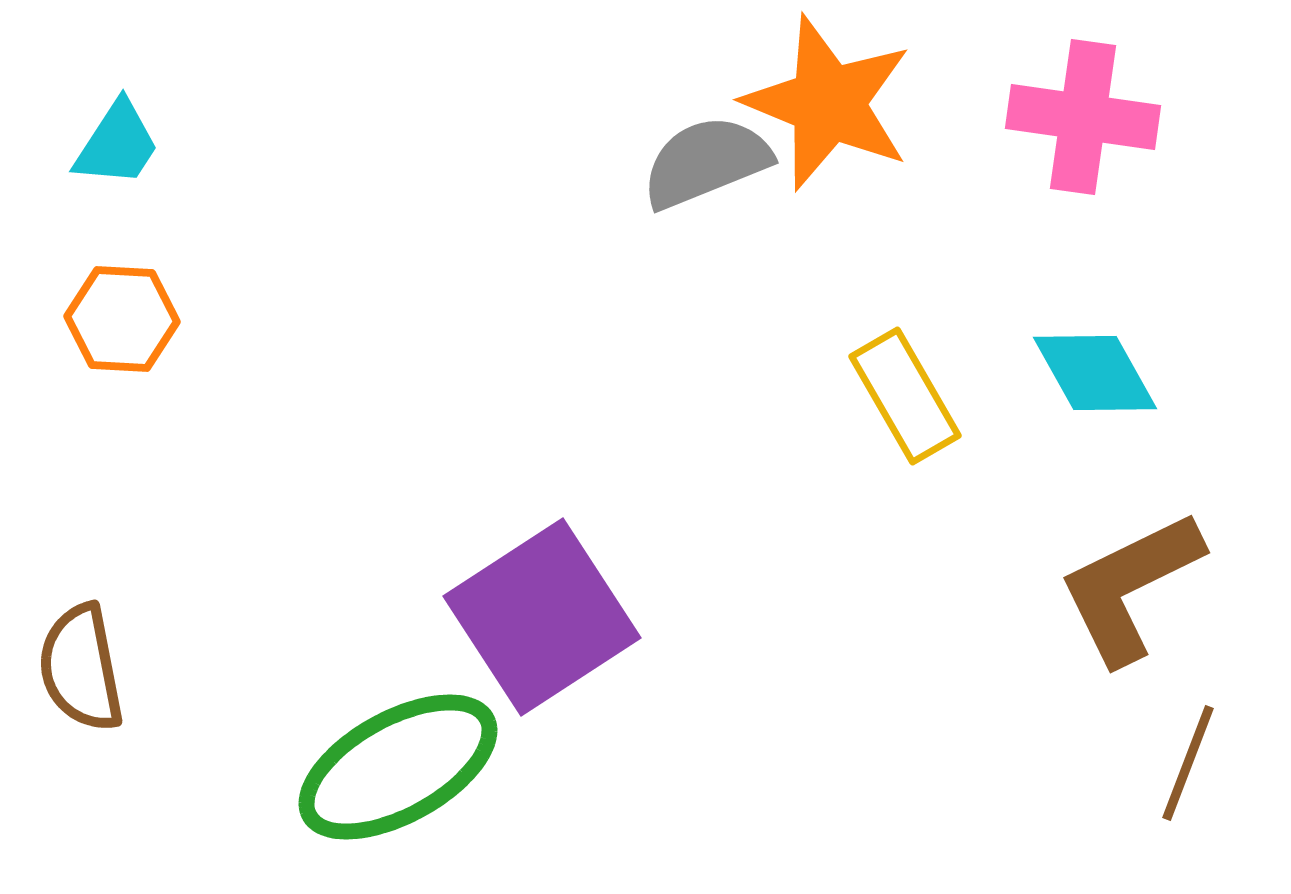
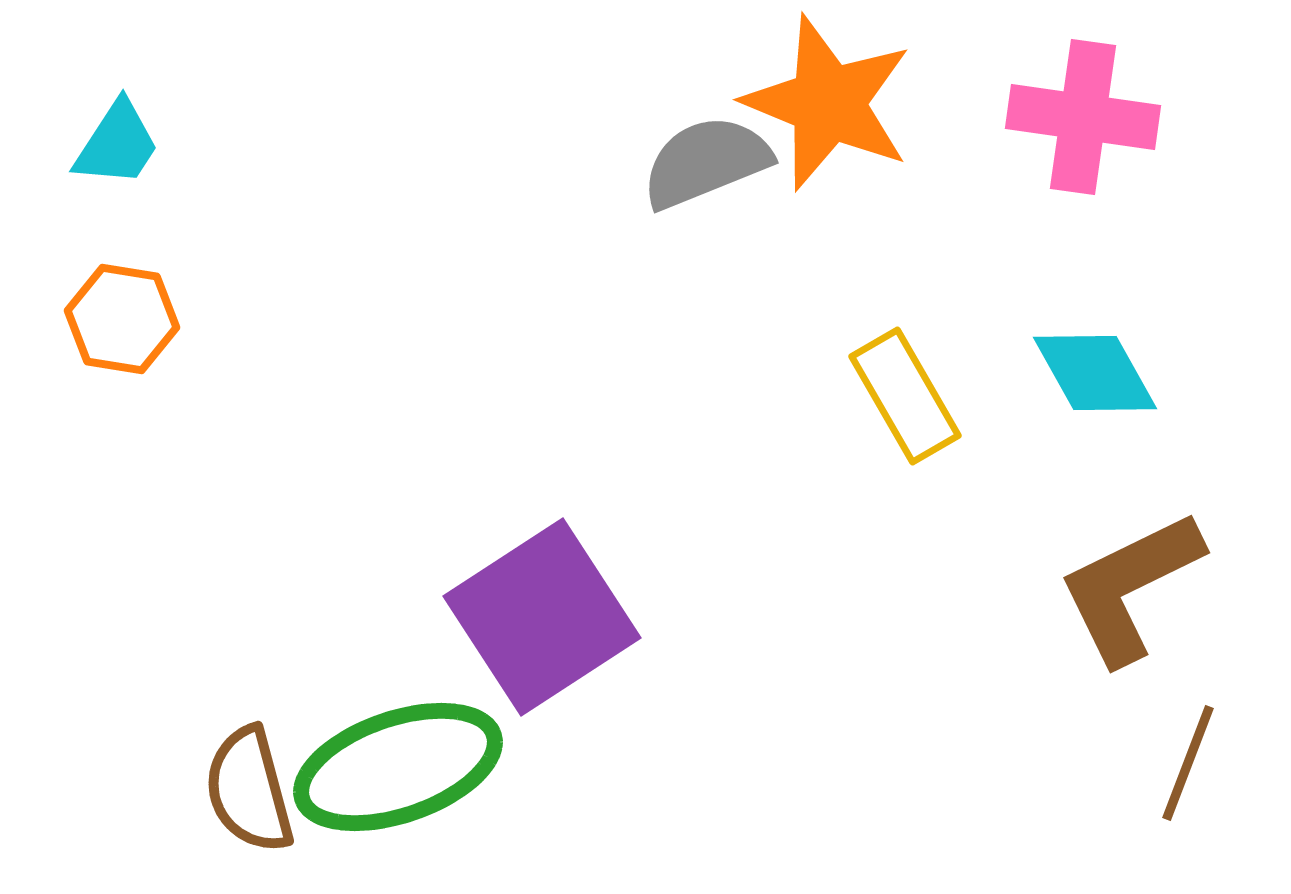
orange hexagon: rotated 6 degrees clockwise
brown semicircle: moved 168 px right, 122 px down; rotated 4 degrees counterclockwise
green ellipse: rotated 10 degrees clockwise
